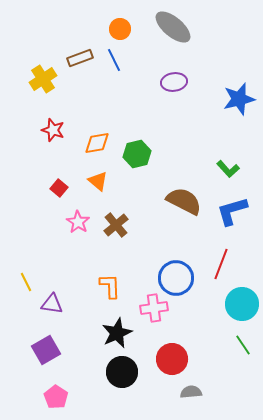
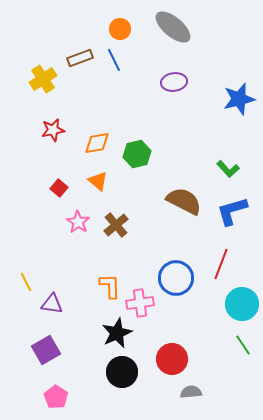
red star: rotated 30 degrees counterclockwise
pink cross: moved 14 px left, 5 px up
